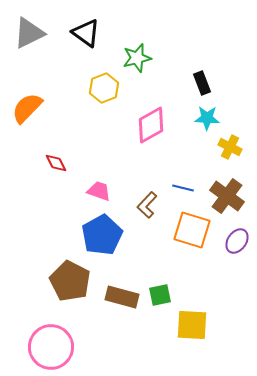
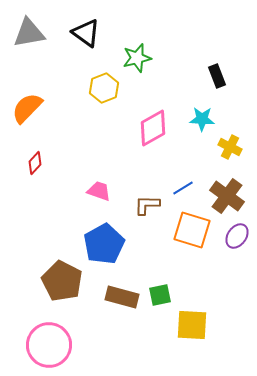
gray triangle: rotated 16 degrees clockwise
black rectangle: moved 15 px right, 7 px up
cyan star: moved 5 px left, 1 px down
pink diamond: moved 2 px right, 3 px down
red diamond: moved 21 px left; rotated 70 degrees clockwise
blue line: rotated 45 degrees counterclockwise
brown L-shape: rotated 48 degrees clockwise
blue pentagon: moved 2 px right, 9 px down
purple ellipse: moved 5 px up
brown pentagon: moved 8 px left
pink circle: moved 2 px left, 2 px up
